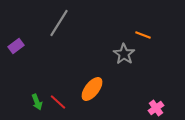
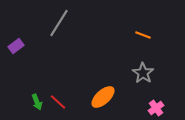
gray star: moved 19 px right, 19 px down
orange ellipse: moved 11 px right, 8 px down; rotated 10 degrees clockwise
